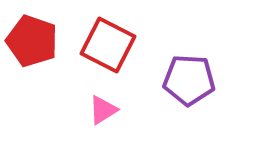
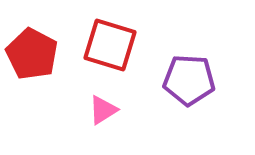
red pentagon: moved 13 px down; rotated 9 degrees clockwise
red square: moved 2 px right; rotated 10 degrees counterclockwise
